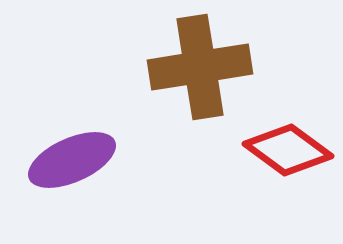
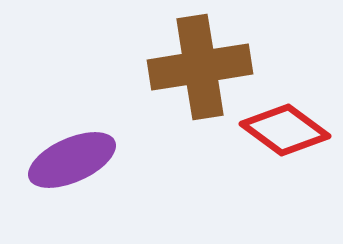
red diamond: moved 3 px left, 20 px up
